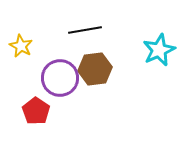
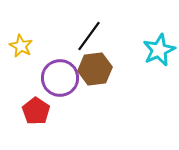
black line: moved 4 px right, 6 px down; rotated 44 degrees counterclockwise
